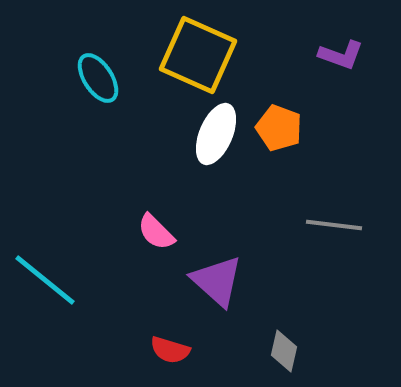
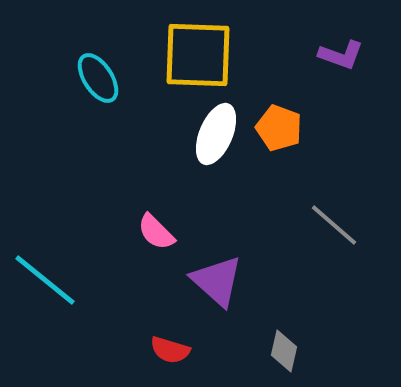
yellow square: rotated 22 degrees counterclockwise
gray line: rotated 34 degrees clockwise
